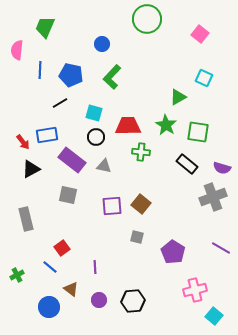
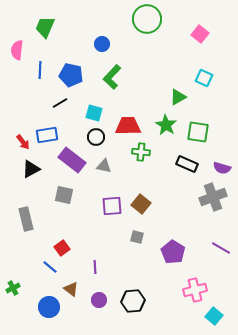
black rectangle at (187, 164): rotated 15 degrees counterclockwise
gray square at (68, 195): moved 4 px left
green cross at (17, 275): moved 4 px left, 13 px down
